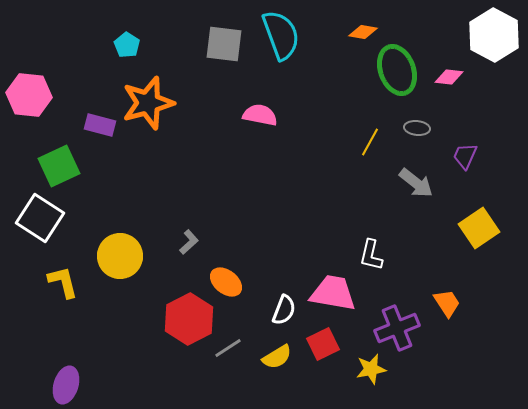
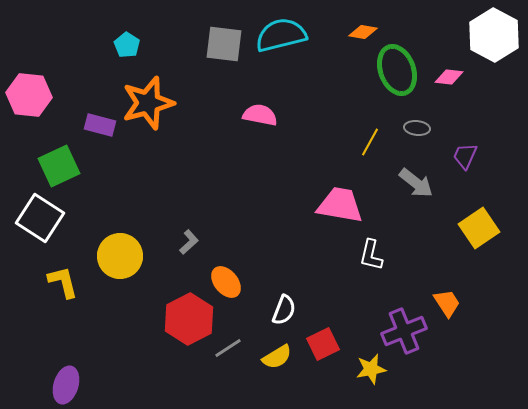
cyan semicircle: rotated 84 degrees counterclockwise
orange ellipse: rotated 12 degrees clockwise
pink trapezoid: moved 7 px right, 88 px up
purple cross: moved 7 px right, 3 px down
